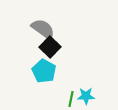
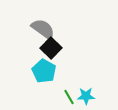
black square: moved 1 px right, 1 px down
green line: moved 2 px left, 2 px up; rotated 42 degrees counterclockwise
